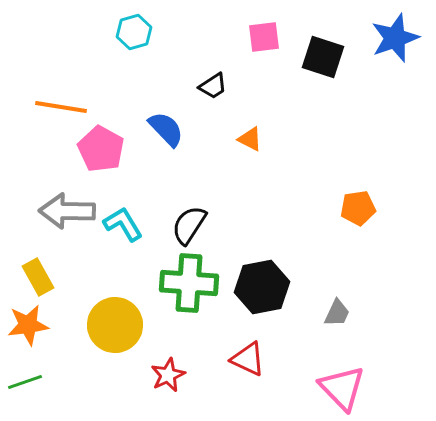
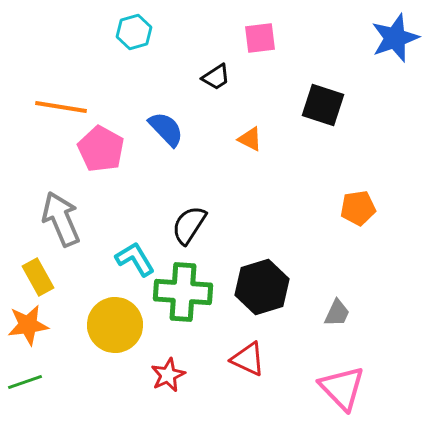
pink square: moved 4 px left, 1 px down
black square: moved 48 px down
black trapezoid: moved 3 px right, 9 px up
gray arrow: moved 6 px left, 8 px down; rotated 66 degrees clockwise
cyan L-shape: moved 12 px right, 35 px down
green cross: moved 6 px left, 9 px down
black hexagon: rotated 6 degrees counterclockwise
